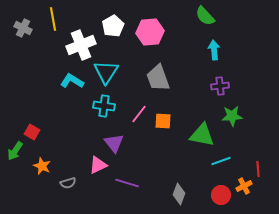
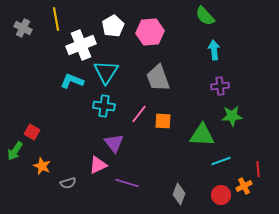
yellow line: moved 3 px right
cyan L-shape: rotated 10 degrees counterclockwise
green triangle: rotated 8 degrees counterclockwise
